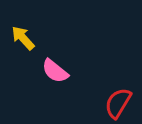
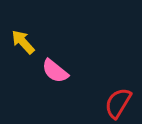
yellow arrow: moved 4 px down
